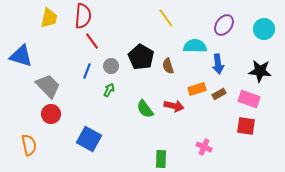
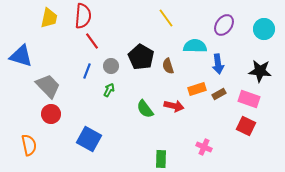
red square: rotated 18 degrees clockwise
